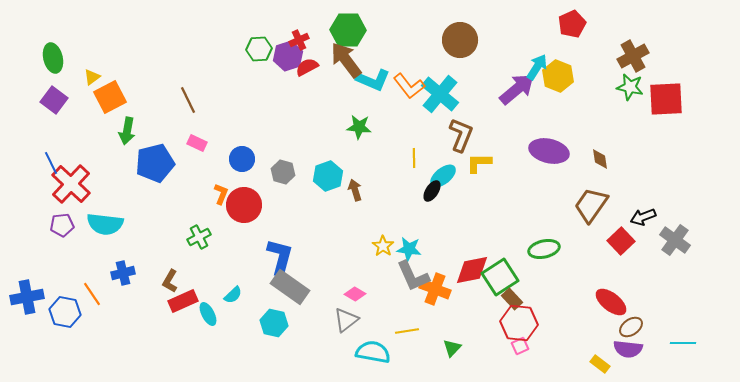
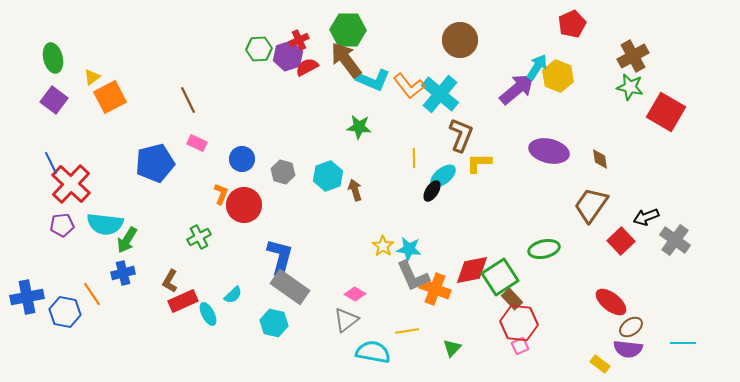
red square at (666, 99): moved 13 px down; rotated 33 degrees clockwise
green arrow at (127, 131): moved 109 px down; rotated 20 degrees clockwise
black arrow at (643, 217): moved 3 px right
